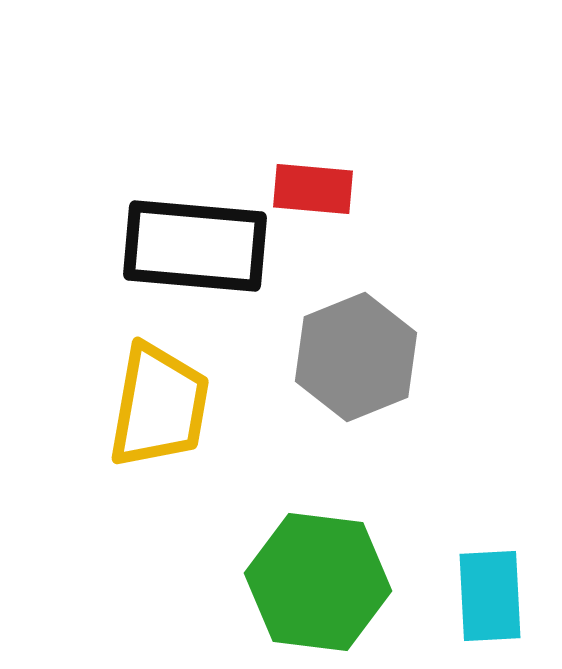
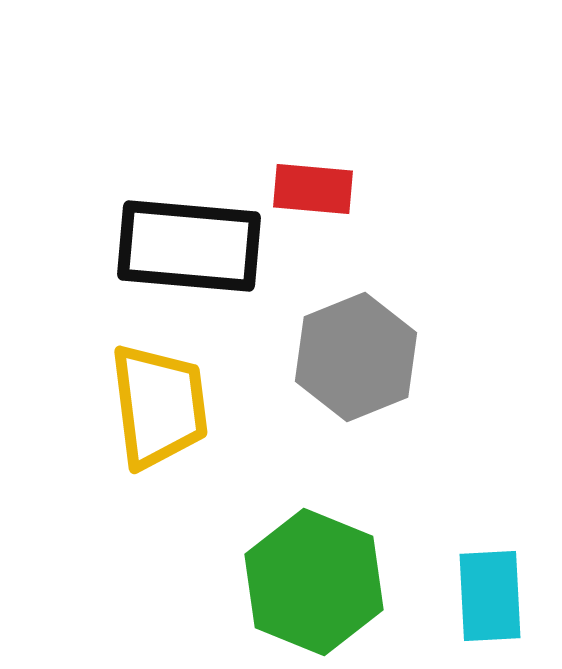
black rectangle: moved 6 px left
yellow trapezoid: rotated 17 degrees counterclockwise
green hexagon: moved 4 px left; rotated 15 degrees clockwise
